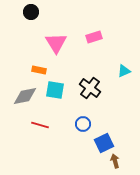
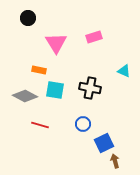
black circle: moved 3 px left, 6 px down
cyan triangle: rotated 48 degrees clockwise
black cross: rotated 25 degrees counterclockwise
gray diamond: rotated 40 degrees clockwise
